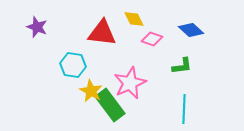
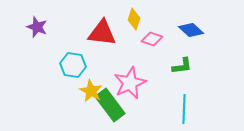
yellow diamond: rotated 45 degrees clockwise
